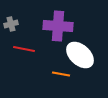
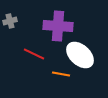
gray cross: moved 1 px left, 3 px up
red line: moved 10 px right, 5 px down; rotated 15 degrees clockwise
